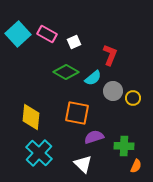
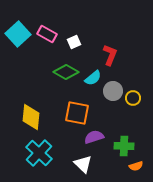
orange semicircle: rotated 48 degrees clockwise
